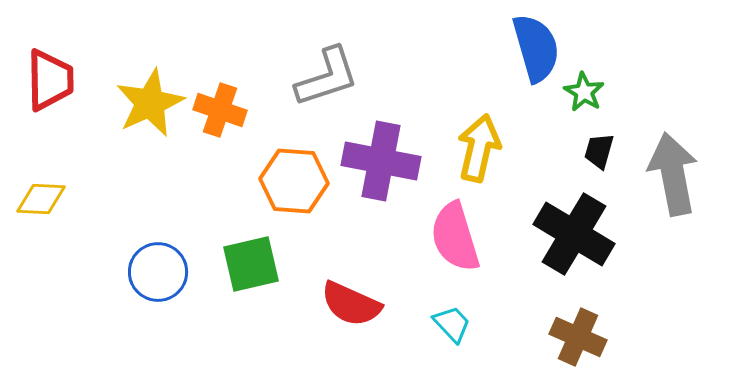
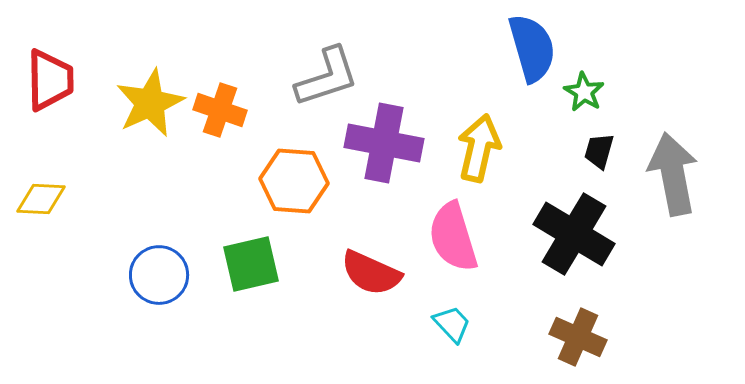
blue semicircle: moved 4 px left
purple cross: moved 3 px right, 18 px up
pink semicircle: moved 2 px left
blue circle: moved 1 px right, 3 px down
red semicircle: moved 20 px right, 31 px up
